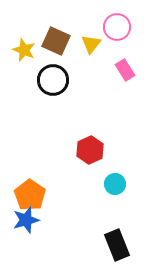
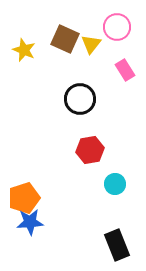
brown square: moved 9 px right, 2 px up
black circle: moved 27 px right, 19 px down
red hexagon: rotated 16 degrees clockwise
orange pentagon: moved 6 px left, 3 px down; rotated 20 degrees clockwise
blue star: moved 4 px right, 2 px down; rotated 12 degrees clockwise
